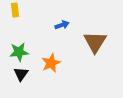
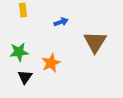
yellow rectangle: moved 8 px right
blue arrow: moved 1 px left, 3 px up
black triangle: moved 4 px right, 3 px down
